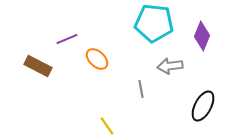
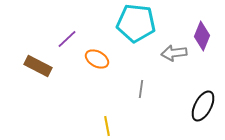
cyan pentagon: moved 18 px left
purple line: rotated 20 degrees counterclockwise
orange ellipse: rotated 15 degrees counterclockwise
gray arrow: moved 4 px right, 13 px up
gray line: rotated 18 degrees clockwise
yellow line: rotated 24 degrees clockwise
